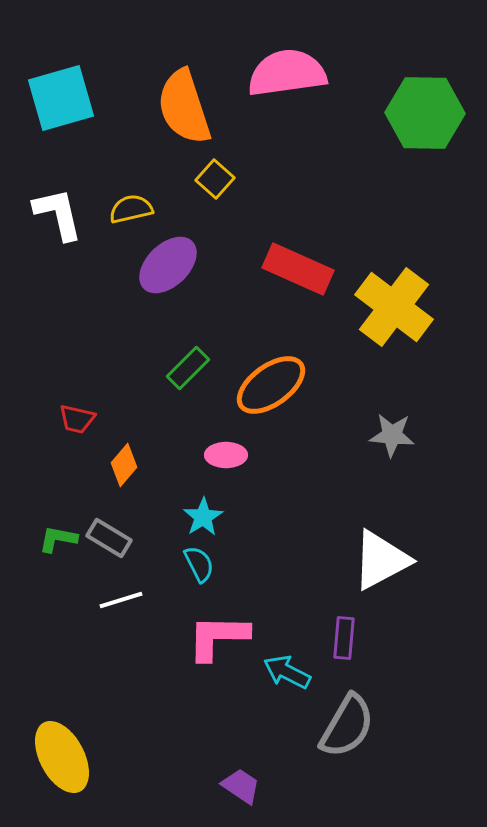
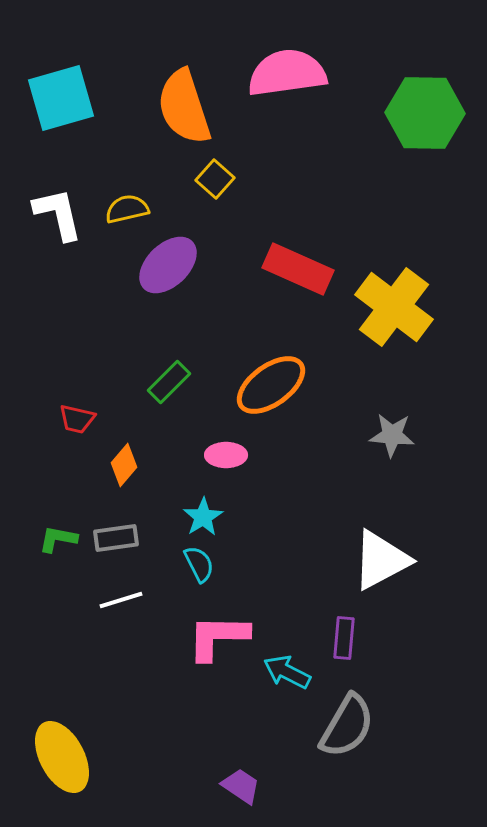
yellow semicircle: moved 4 px left
green rectangle: moved 19 px left, 14 px down
gray rectangle: moved 7 px right; rotated 39 degrees counterclockwise
